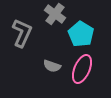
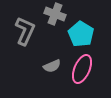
gray cross: rotated 15 degrees counterclockwise
gray L-shape: moved 3 px right, 2 px up
gray semicircle: rotated 42 degrees counterclockwise
